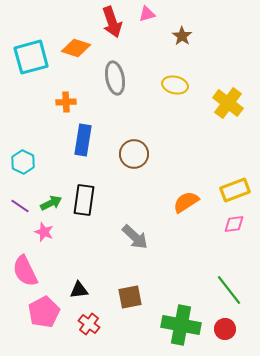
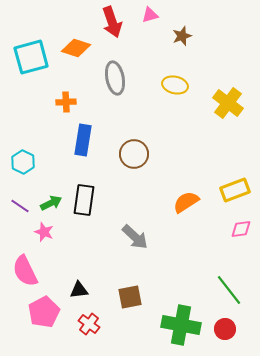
pink triangle: moved 3 px right, 1 px down
brown star: rotated 18 degrees clockwise
pink diamond: moved 7 px right, 5 px down
